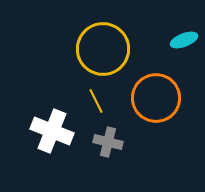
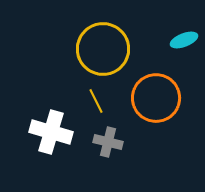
white cross: moved 1 px left, 1 px down; rotated 6 degrees counterclockwise
